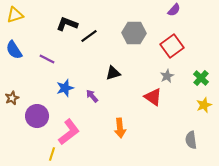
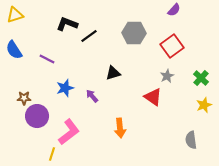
brown star: moved 12 px right; rotated 24 degrees clockwise
